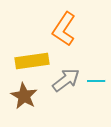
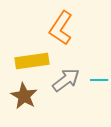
orange L-shape: moved 3 px left, 1 px up
cyan line: moved 3 px right, 1 px up
